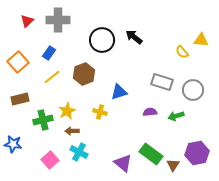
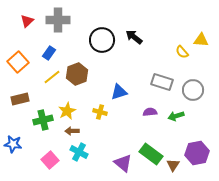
brown hexagon: moved 7 px left
